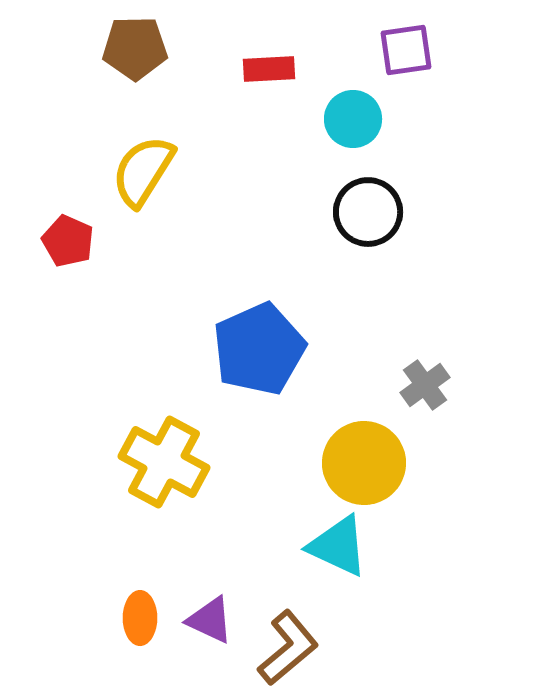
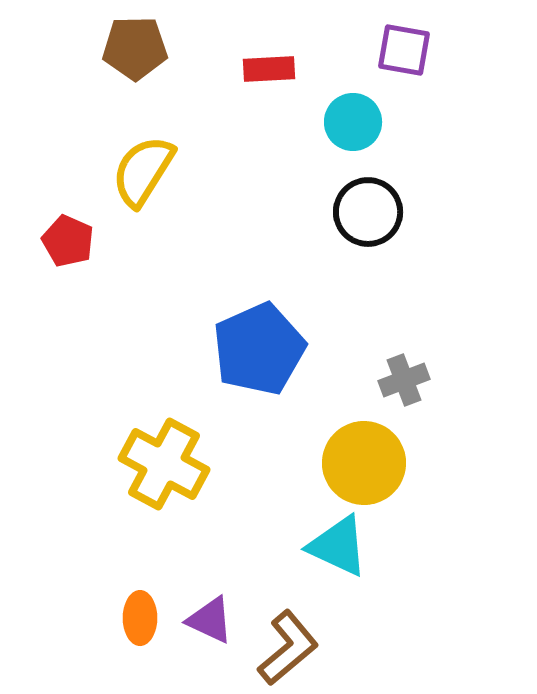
purple square: moved 2 px left; rotated 18 degrees clockwise
cyan circle: moved 3 px down
gray cross: moved 21 px left, 5 px up; rotated 15 degrees clockwise
yellow cross: moved 2 px down
